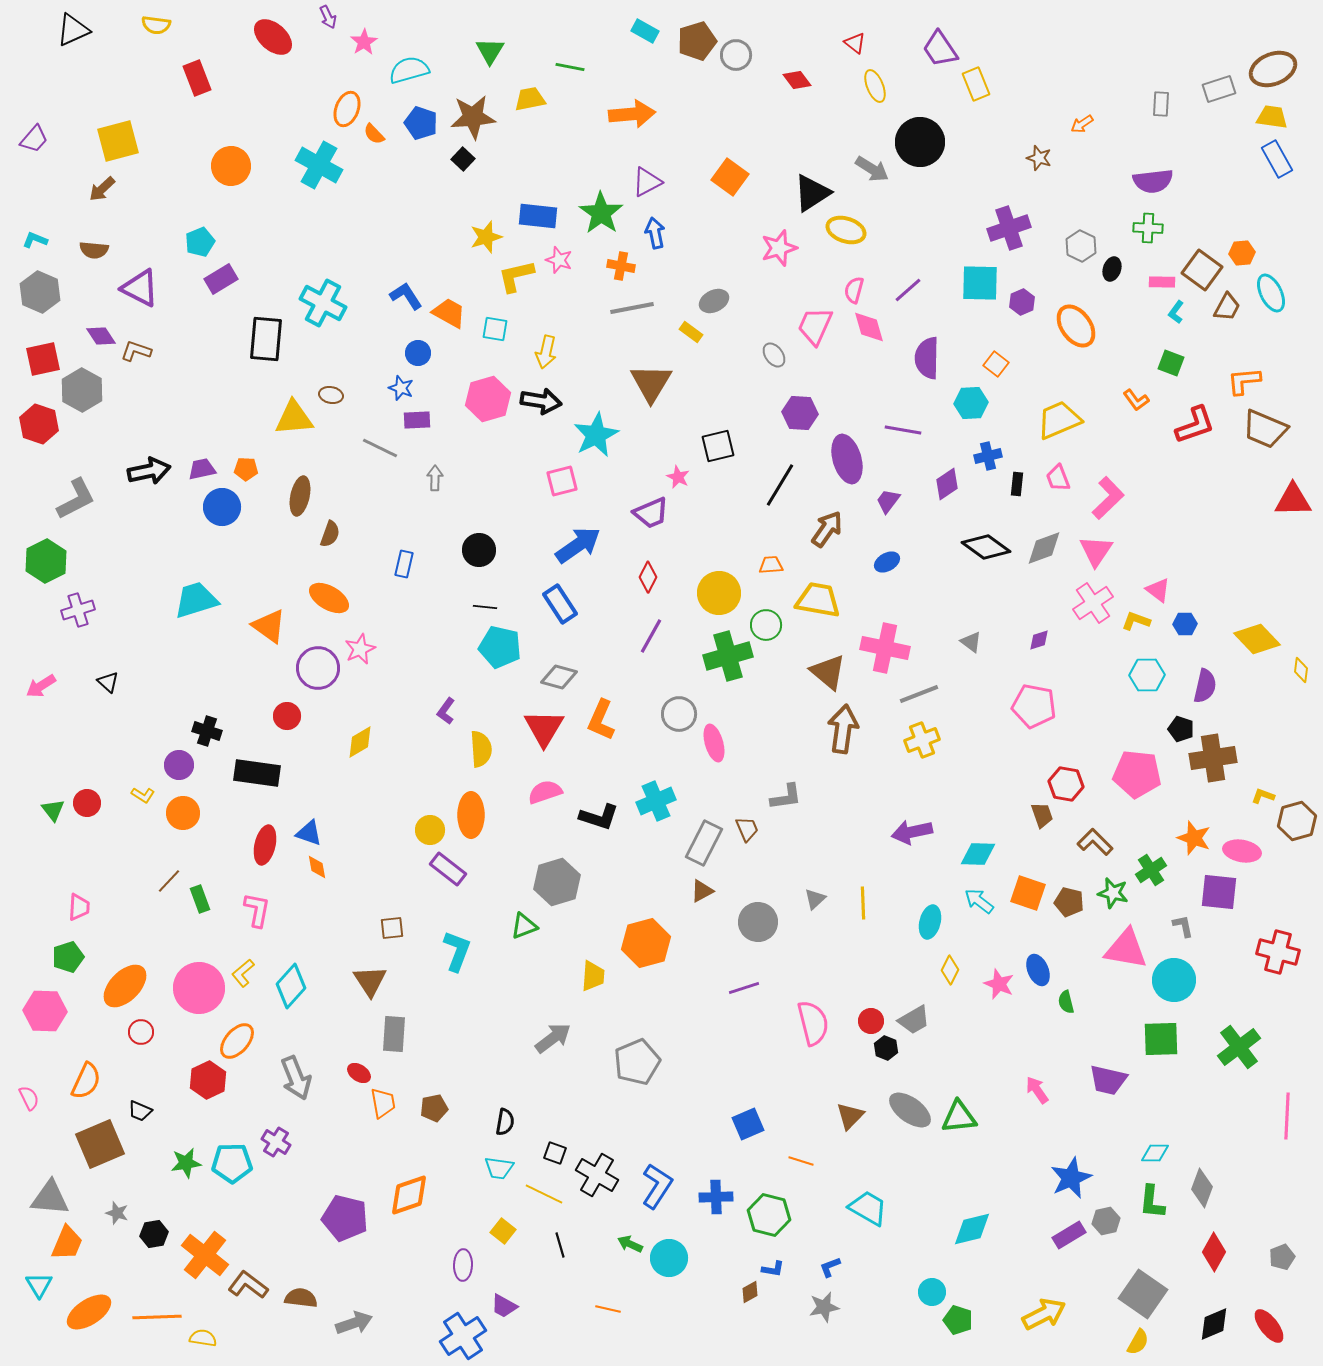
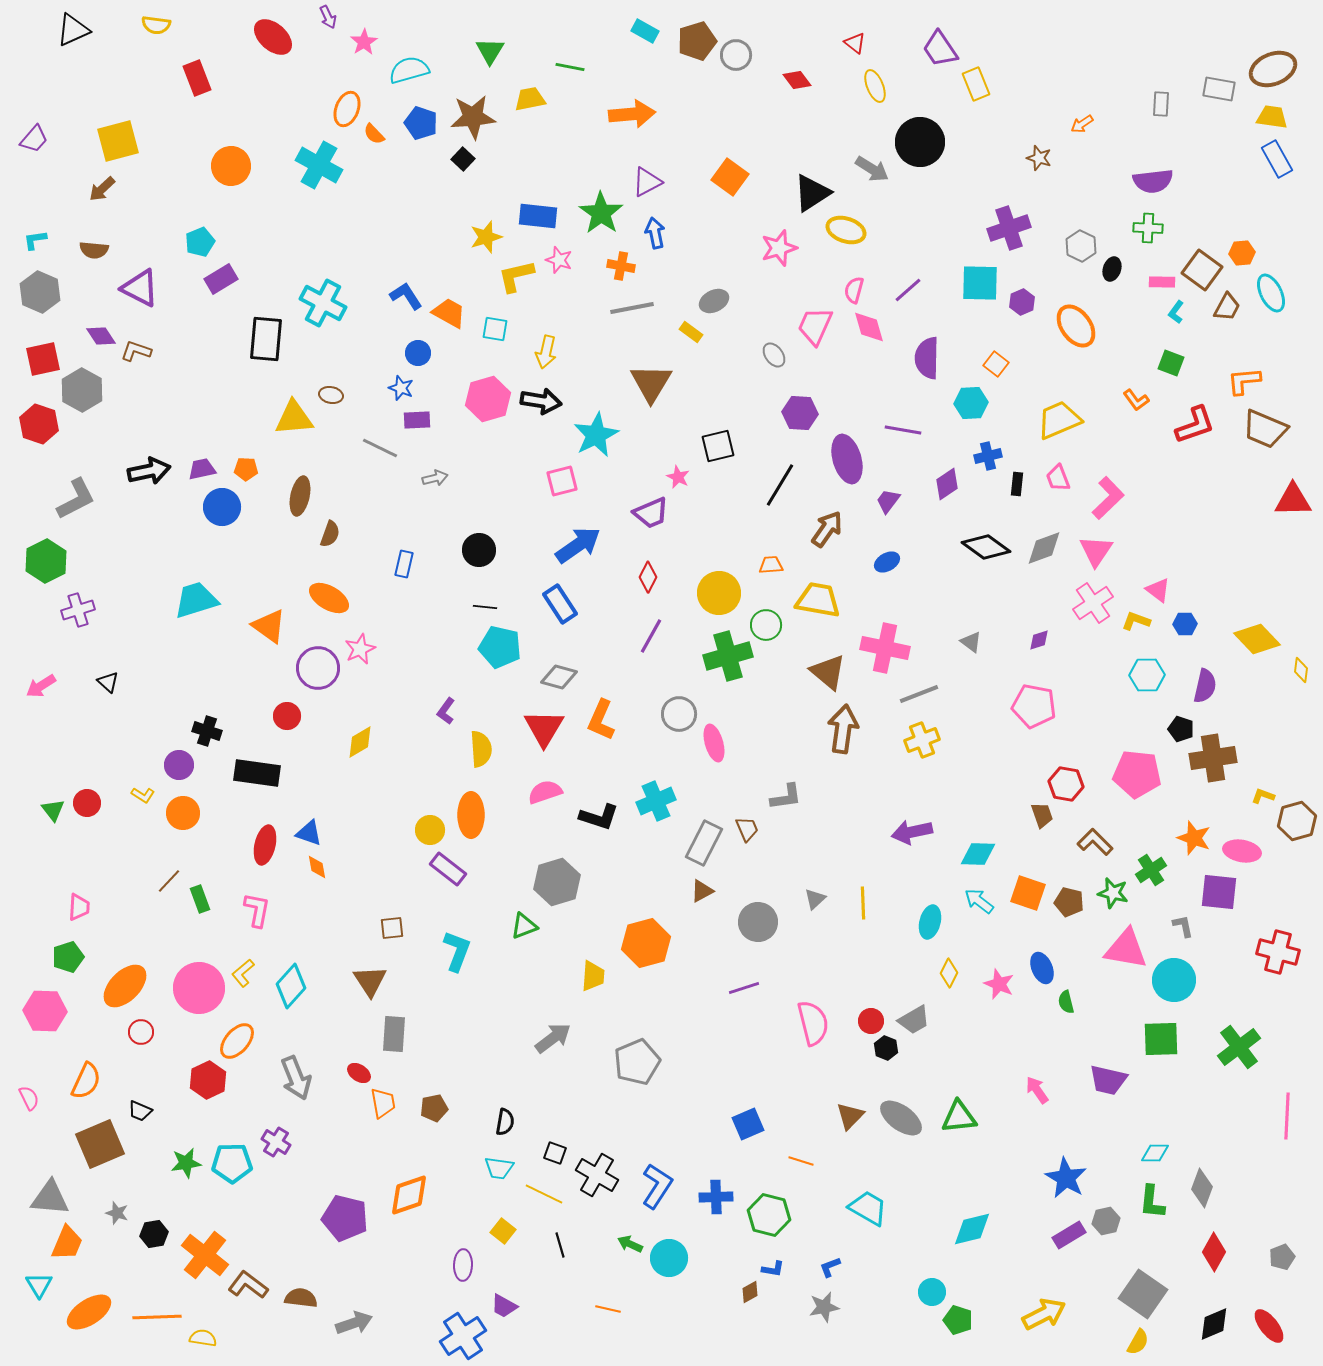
gray rectangle at (1219, 89): rotated 28 degrees clockwise
cyan L-shape at (35, 240): rotated 30 degrees counterclockwise
gray arrow at (435, 478): rotated 75 degrees clockwise
yellow diamond at (950, 970): moved 1 px left, 3 px down
blue ellipse at (1038, 970): moved 4 px right, 2 px up
gray ellipse at (910, 1110): moved 9 px left, 8 px down
blue star at (1071, 1178): moved 5 px left; rotated 18 degrees counterclockwise
